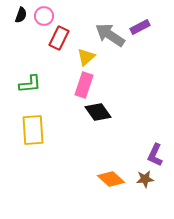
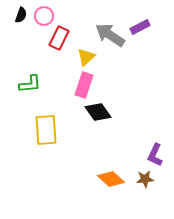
yellow rectangle: moved 13 px right
